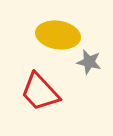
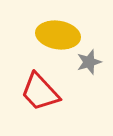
gray star: rotated 30 degrees counterclockwise
